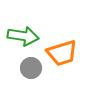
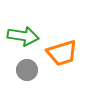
gray circle: moved 4 px left, 2 px down
